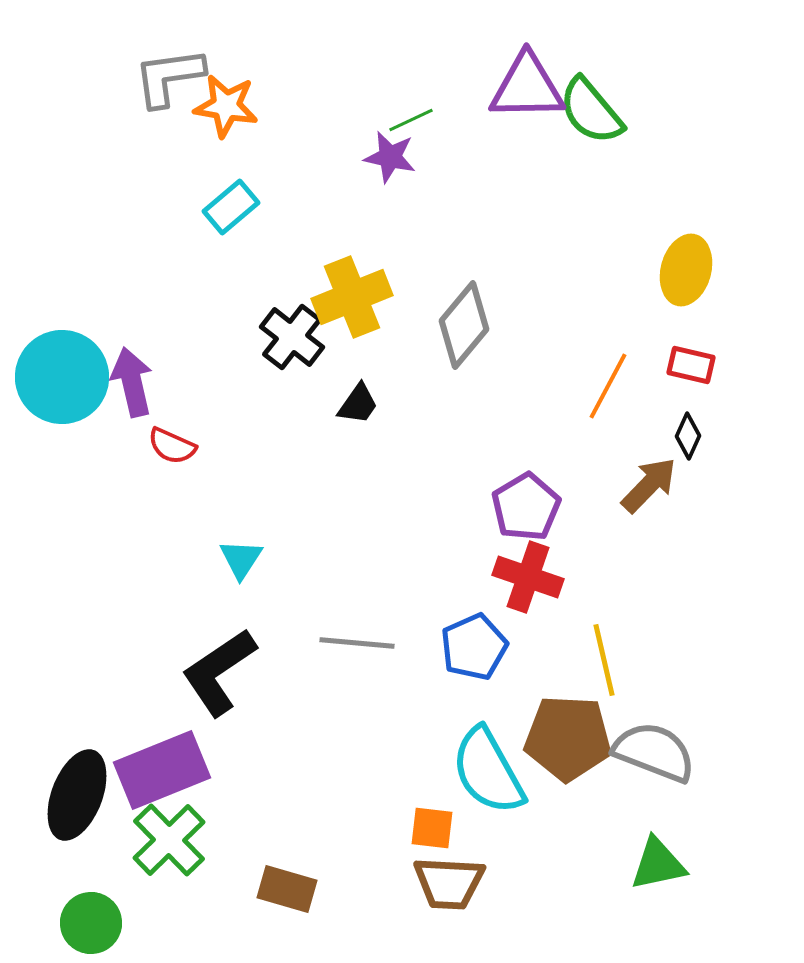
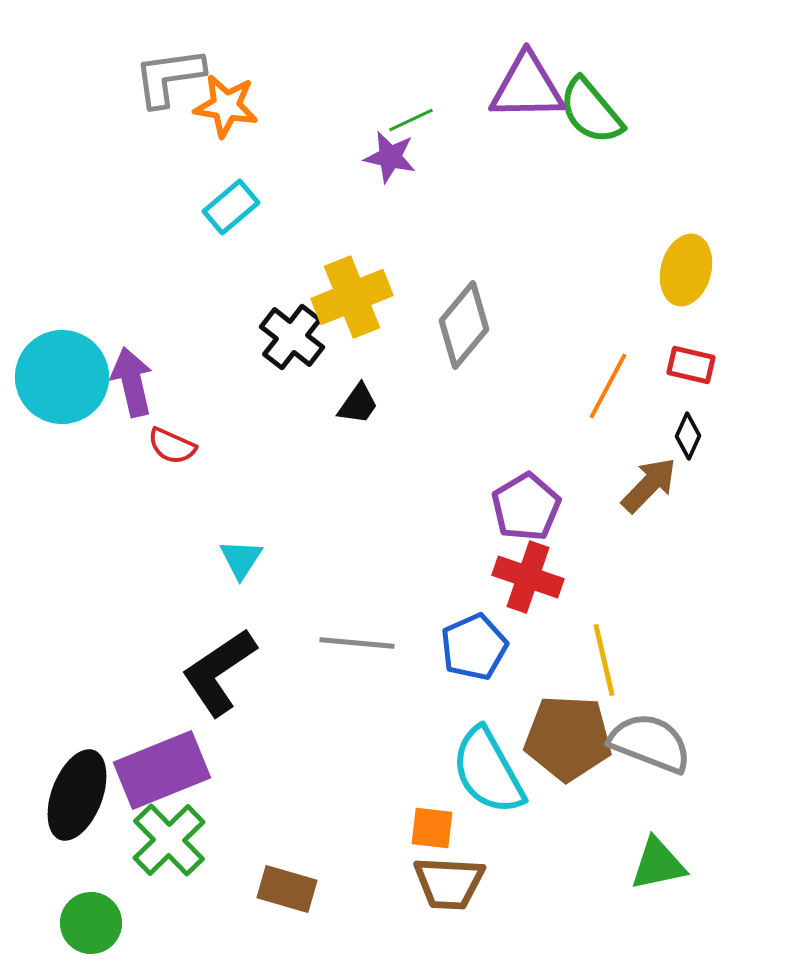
gray semicircle: moved 4 px left, 9 px up
